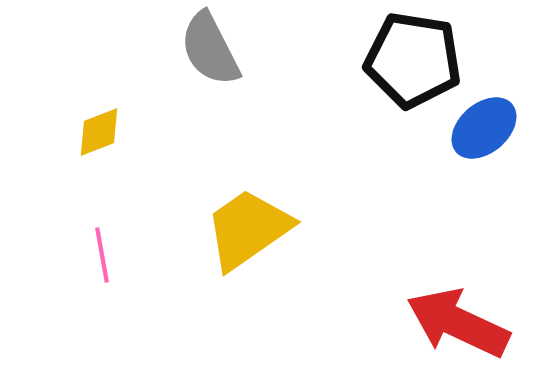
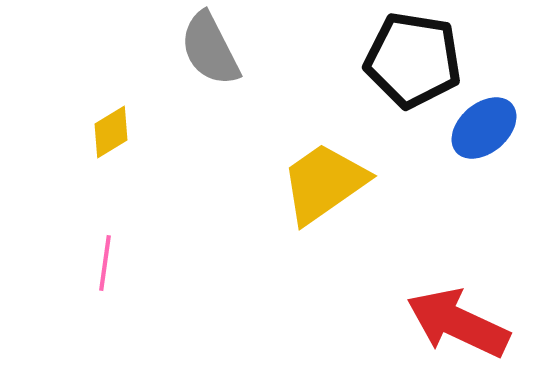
yellow diamond: moved 12 px right; rotated 10 degrees counterclockwise
yellow trapezoid: moved 76 px right, 46 px up
pink line: moved 3 px right, 8 px down; rotated 18 degrees clockwise
